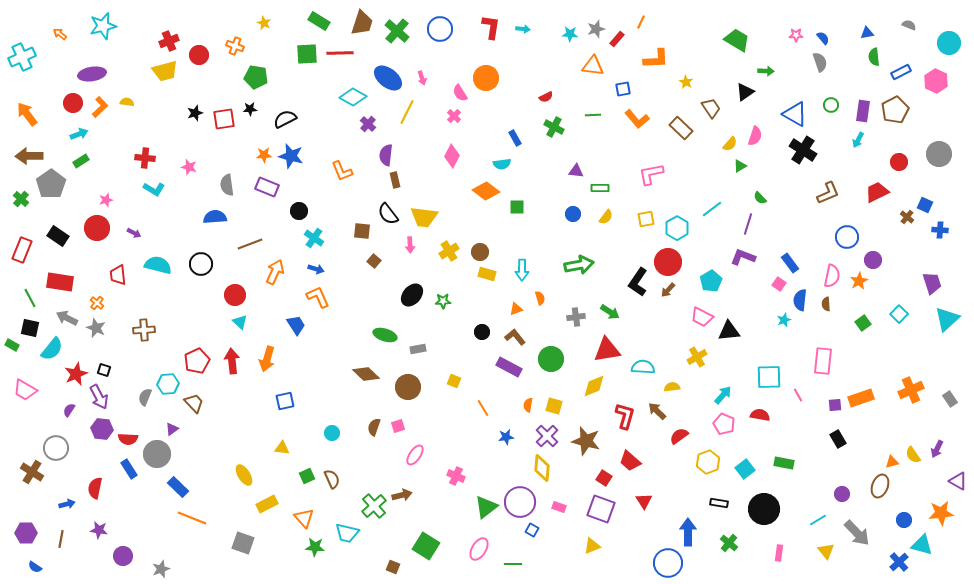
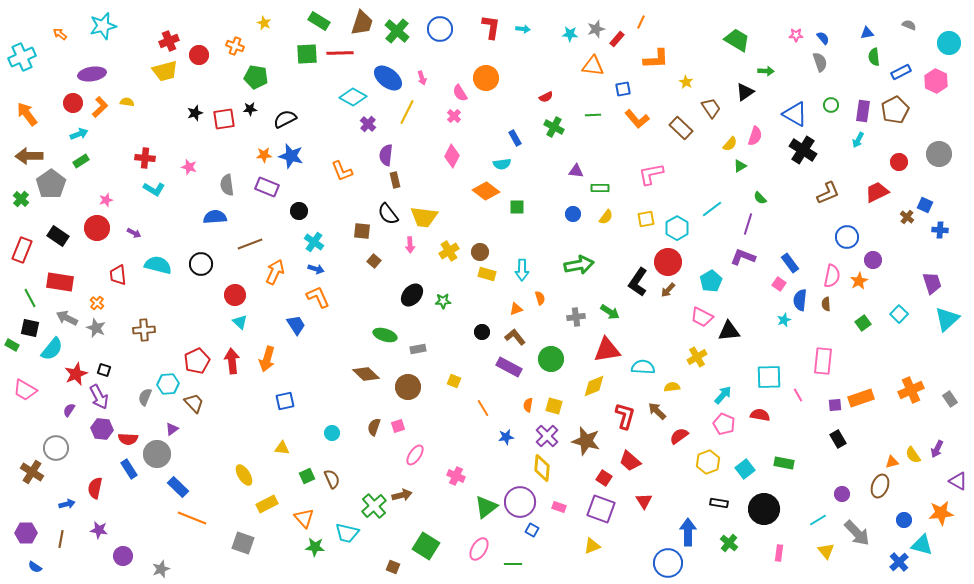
cyan cross at (314, 238): moved 4 px down
